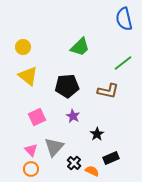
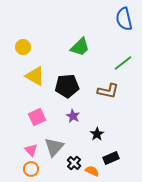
yellow triangle: moved 7 px right; rotated 10 degrees counterclockwise
